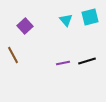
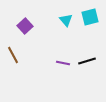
purple line: rotated 24 degrees clockwise
